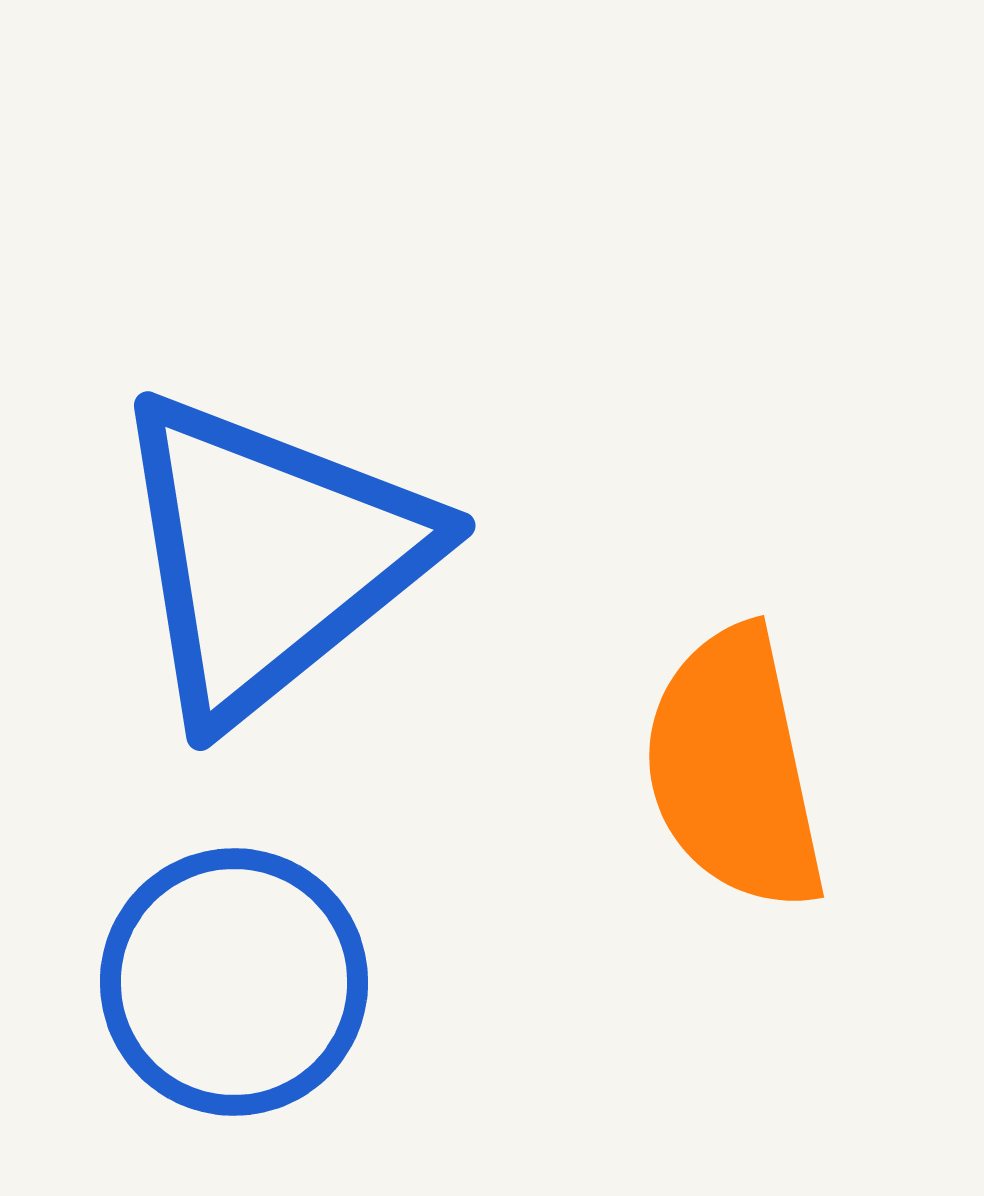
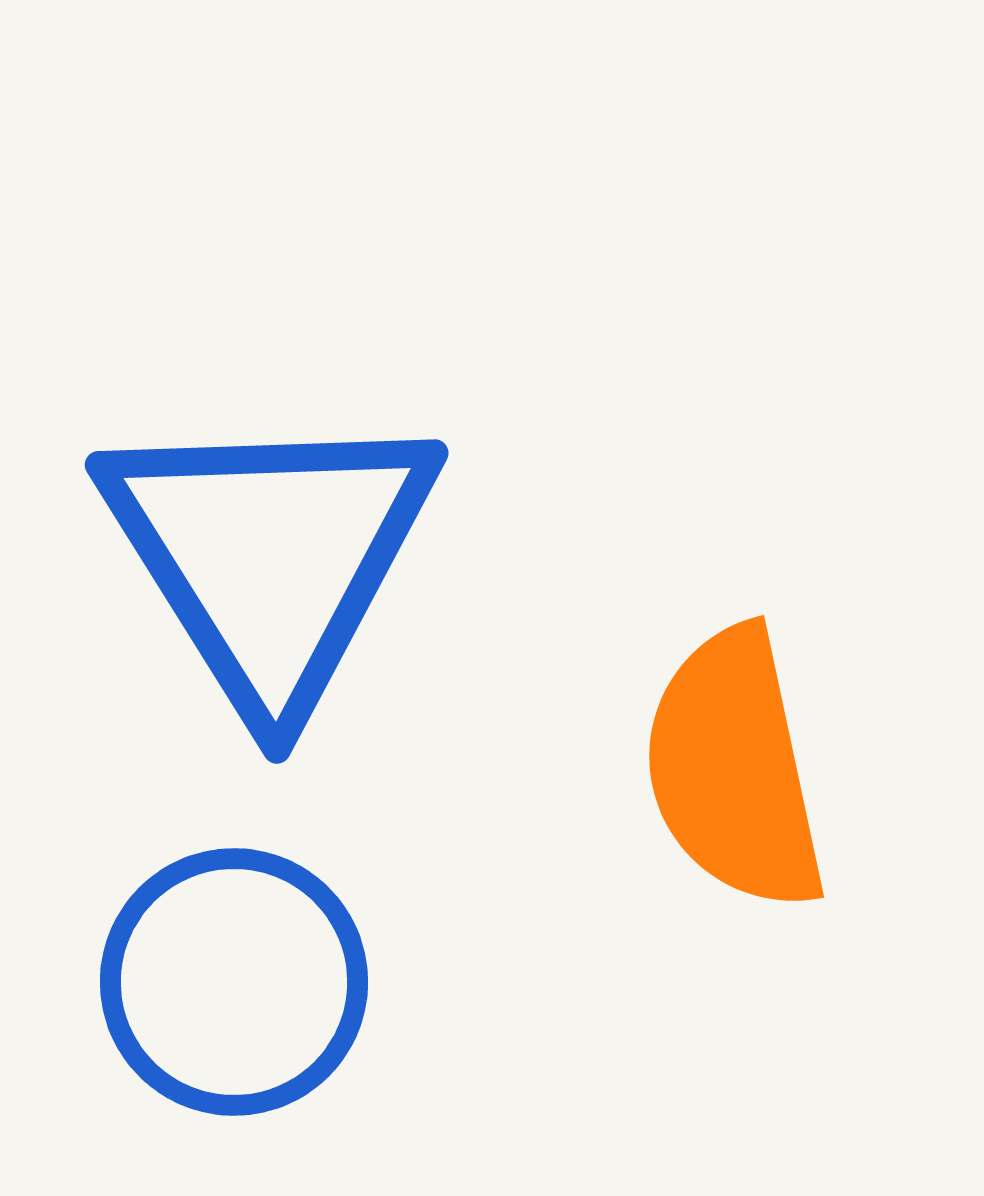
blue triangle: rotated 23 degrees counterclockwise
